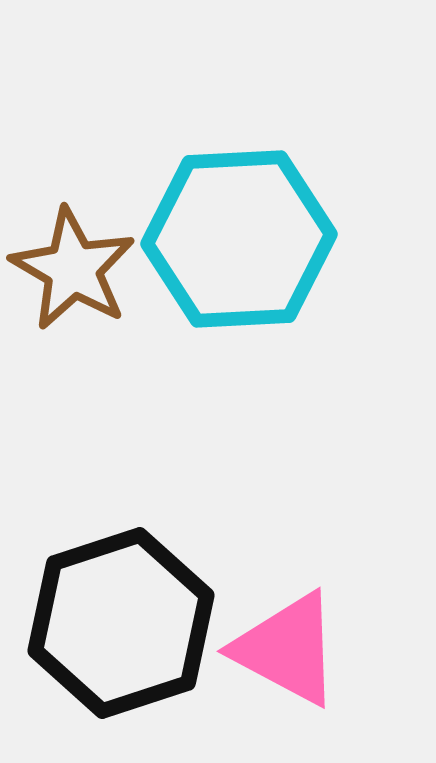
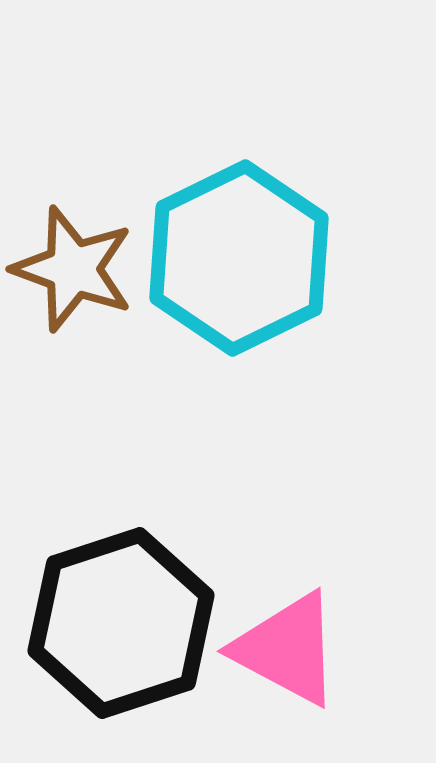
cyan hexagon: moved 19 px down; rotated 23 degrees counterclockwise
brown star: rotated 10 degrees counterclockwise
